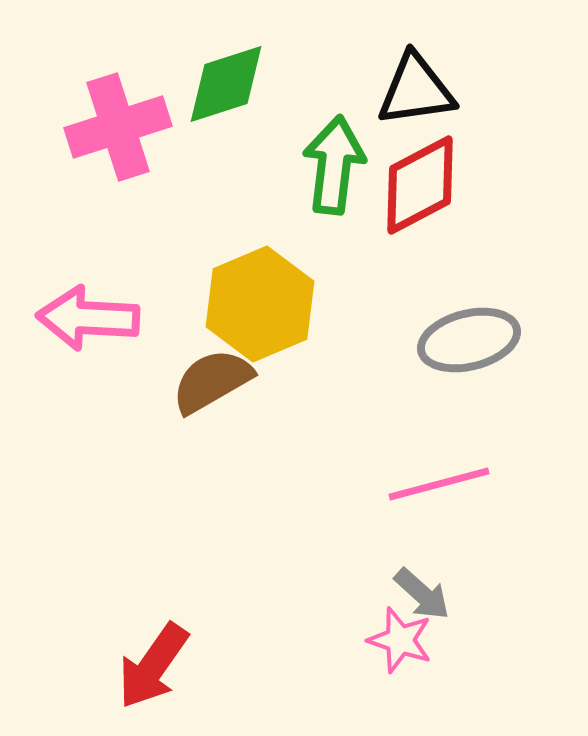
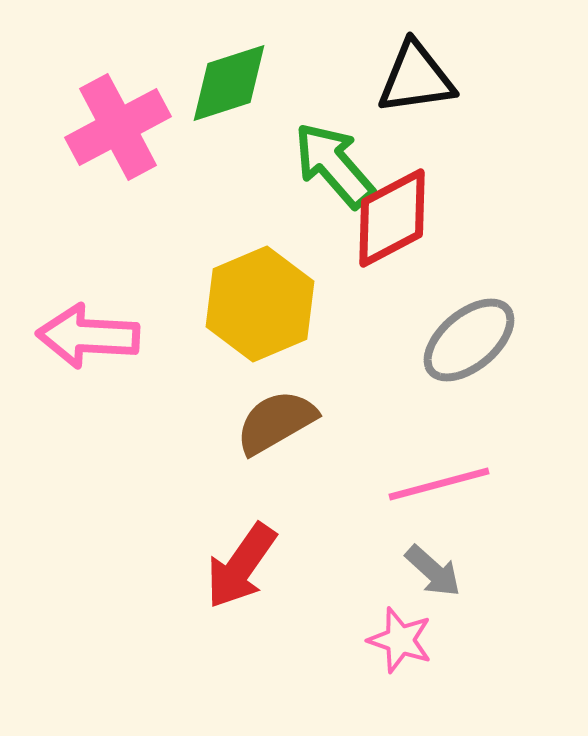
green diamond: moved 3 px right, 1 px up
black triangle: moved 12 px up
pink cross: rotated 10 degrees counterclockwise
green arrow: rotated 48 degrees counterclockwise
red diamond: moved 28 px left, 33 px down
pink arrow: moved 18 px down
gray ellipse: rotated 26 degrees counterclockwise
brown semicircle: moved 64 px right, 41 px down
gray arrow: moved 11 px right, 23 px up
red arrow: moved 88 px right, 100 px up
